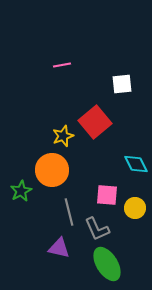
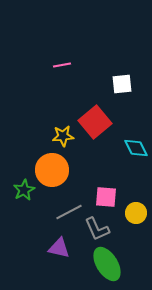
yellow star: rotated 15 degrees clockwise
cyan diamond: moved 16 px up
green star: moved 3 px right, 1 px up
pink square: moved 1 px left, 2 px down
yellow circle: moved 1 px right, 5 px down
gray line: rotated 76 degrees clockwise
